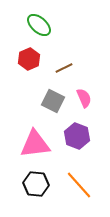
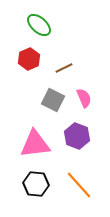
gray square: moved 1 px up
